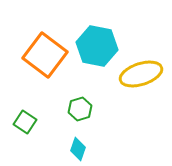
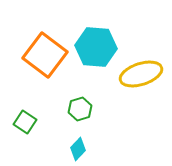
cyan hexagon: moved 1 px left, 1 px down; rotated 6 degrees counterclockwise
cyan diamond: rotated 25 degrees clockwise
